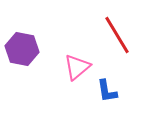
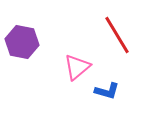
purple hexagon: moved 7 px up
blue L-shape: rotated 65 degrees counterclockwise
